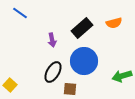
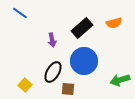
green arrow: moved 2 px left, 4 px down
yellow square: moved 15 px right
brown square: moved 2 px left
